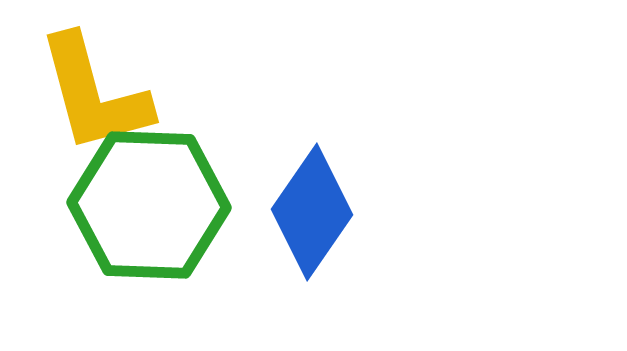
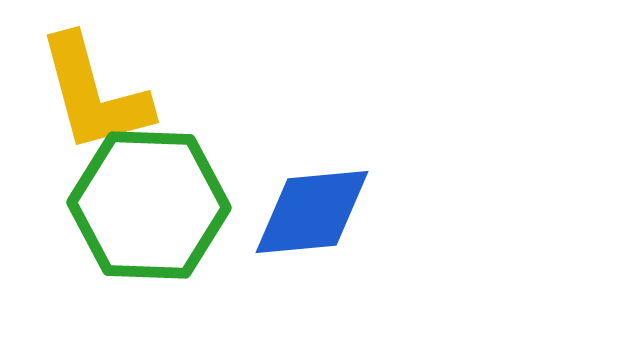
blue diamond: rotated 50 degrees clockwise
